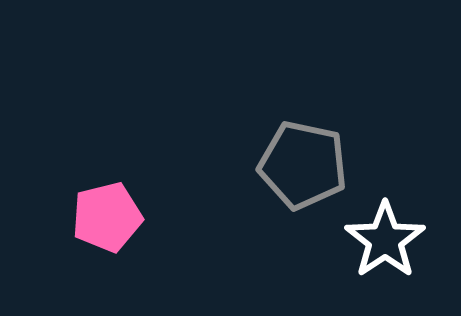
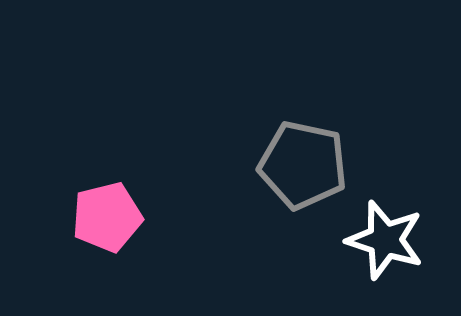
white star: rotated 20 degrees counterclockwise
